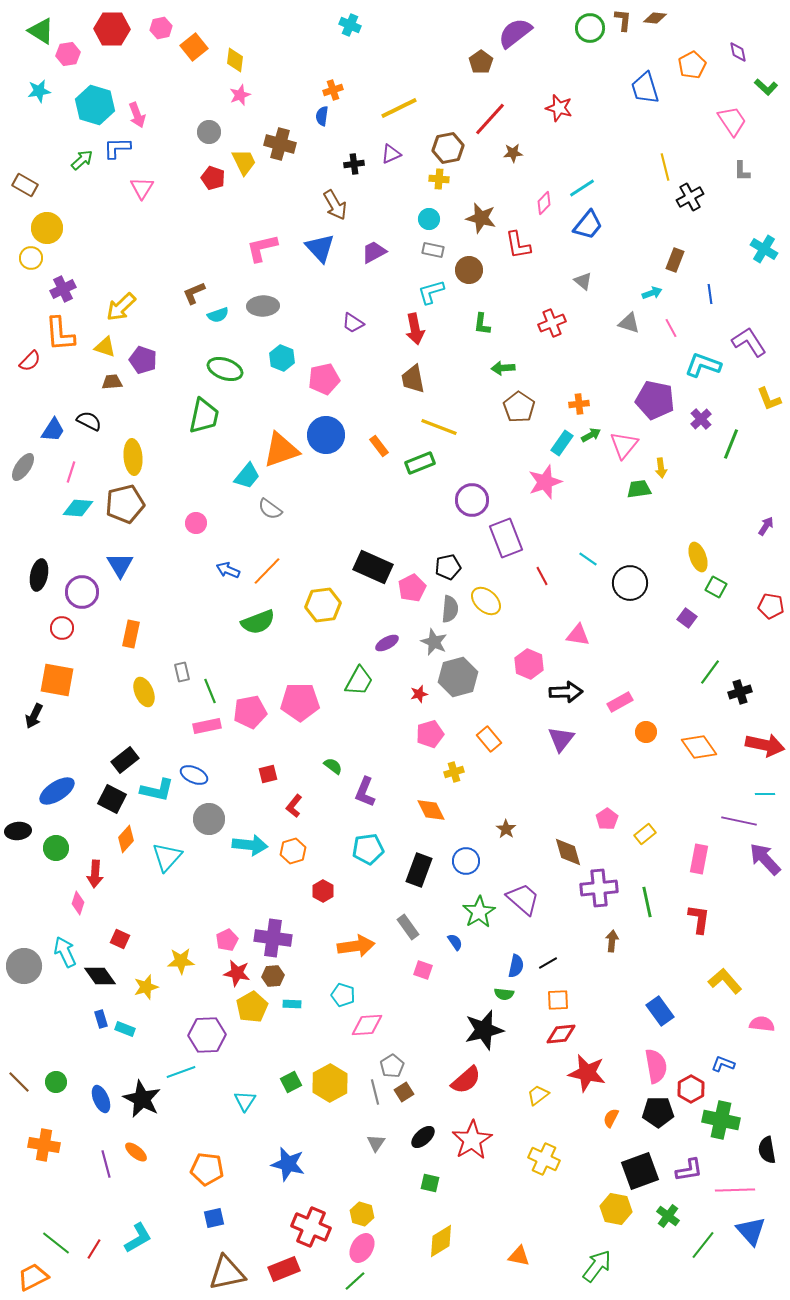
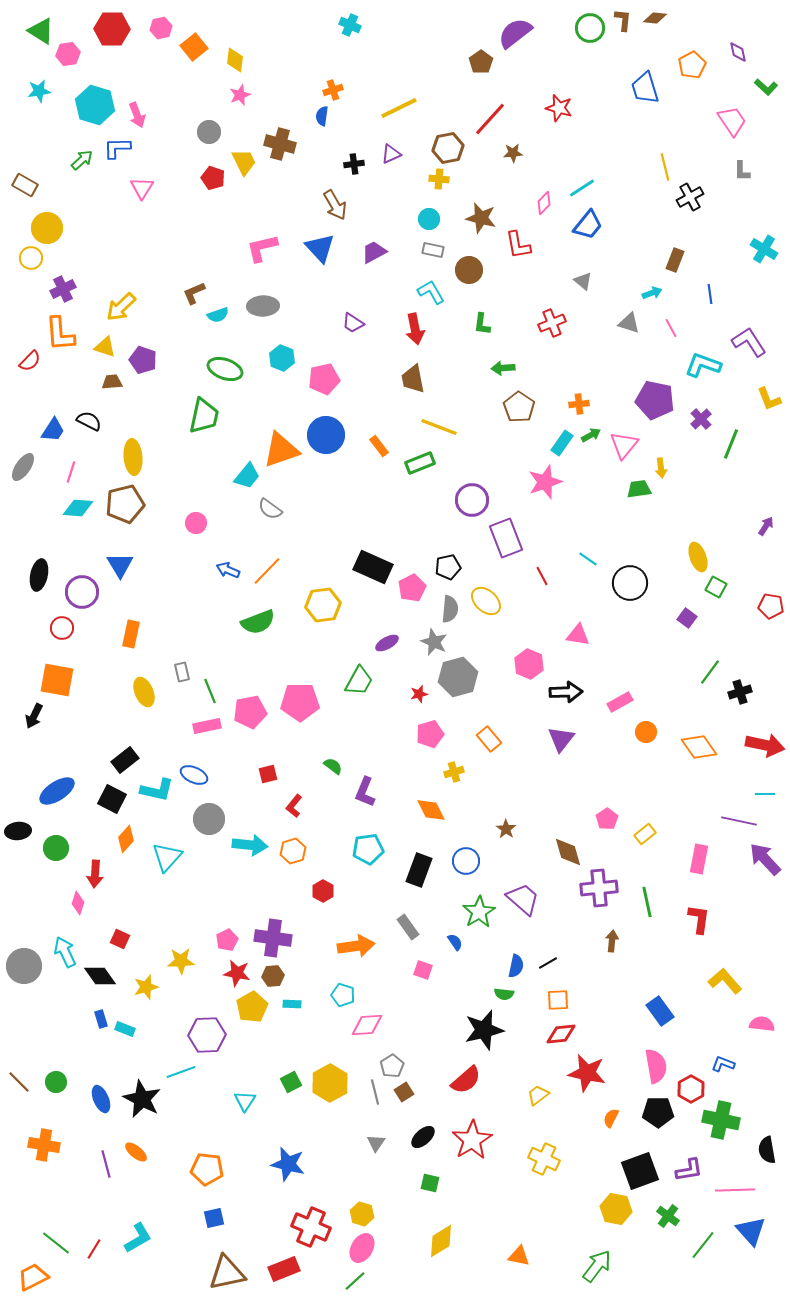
cyan L-shape at (431, 292): rotated 76 degrees clockwise
